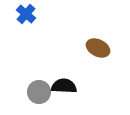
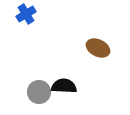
blue cross: rotated 18 degrees clockwise
